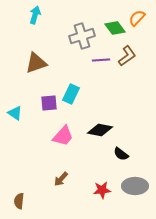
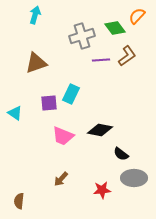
orange semicircle: moved 2 px up
pink trapezoid: rotated 70 degrees clockwise
gray ellipse: moved 1 px left, 8 px up
